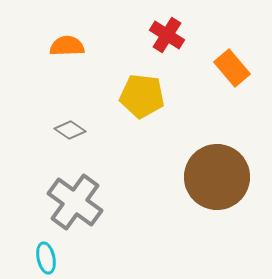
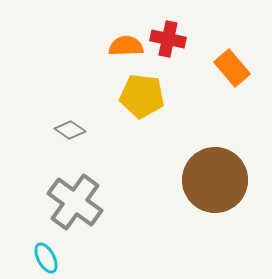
red cross: moved 1 px right, 4 px down; rotated 20 degrees counterclockwise
orange semicircle: moved 59 px right
brown circle: moved 2 px left, 3 px down
cyan ellipse: rotated 16 degrees counterclockwise
